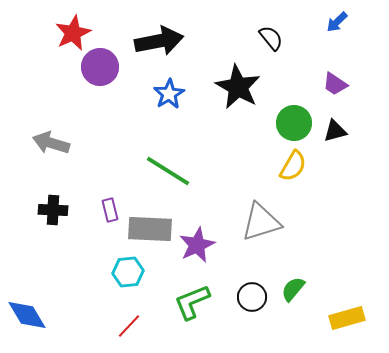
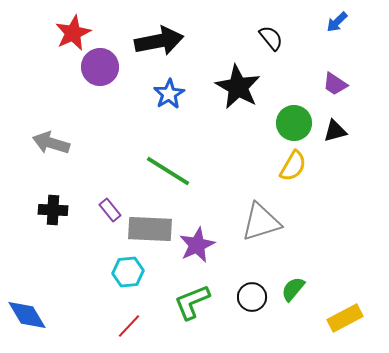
purple rectangle: rotated 25 degrees counterclockwise
yellow rectangle: moved 2 px left; rotated 12 degrees counterclockwise
